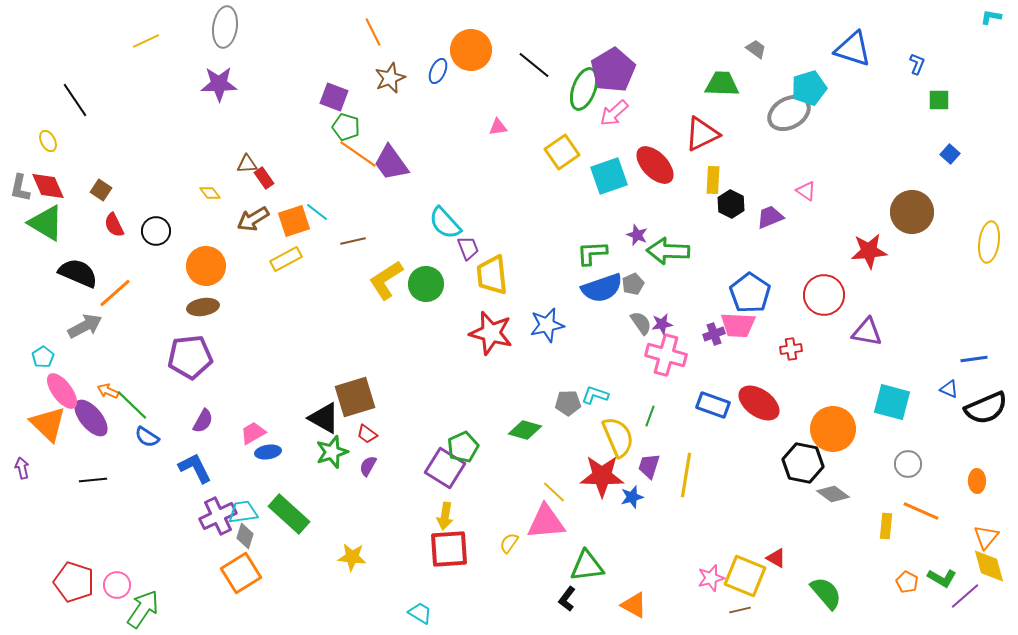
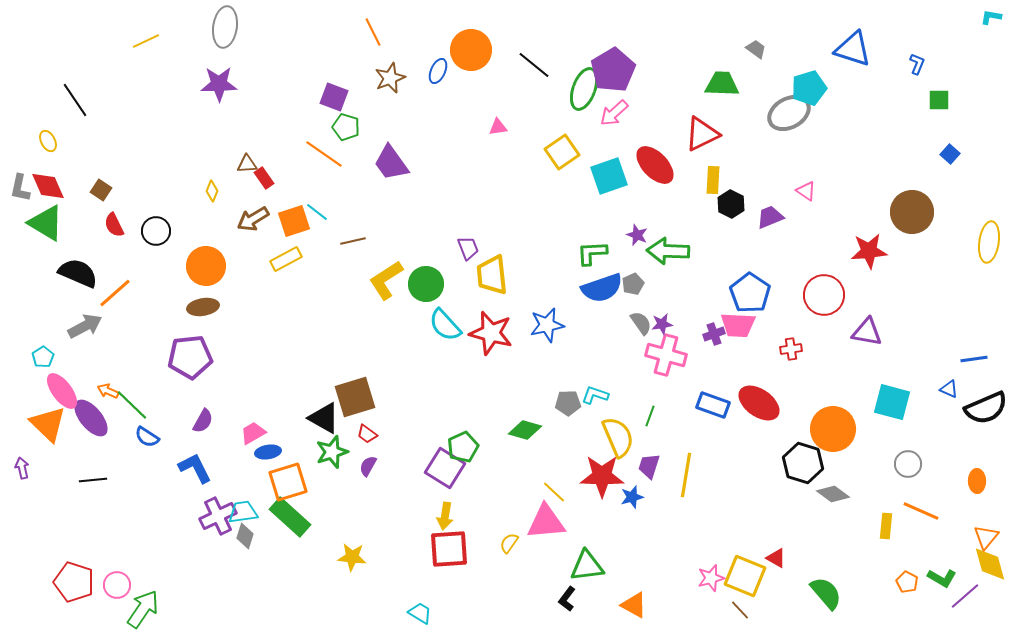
orange line at (358, 154): moved 34 px left
yellow diamond at (210, 193): moved 2 px right, 2 px up; rotated 60 degrees clockwise
cyan semicircle at (445, 223): moved 102 px down
black hexagon at (803, 463): rotated 6 degrees clockwise
green rectangle at (289, 514): moved 1 px right, 3 px down
yellow diamond at (989, 566): moved 1 px right, 2 px up
orange square at (241, 573): moved 47 px right, 91 px up; rotated 15 degrees clockwise
brown line at (740, 610): rotated 60 degrees clockwise
